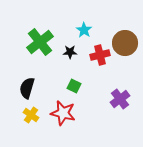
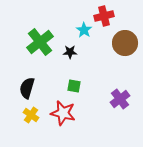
red cross: moved 4 px right, 39 px up
green square: rotated 16 degrees counterclockwise
